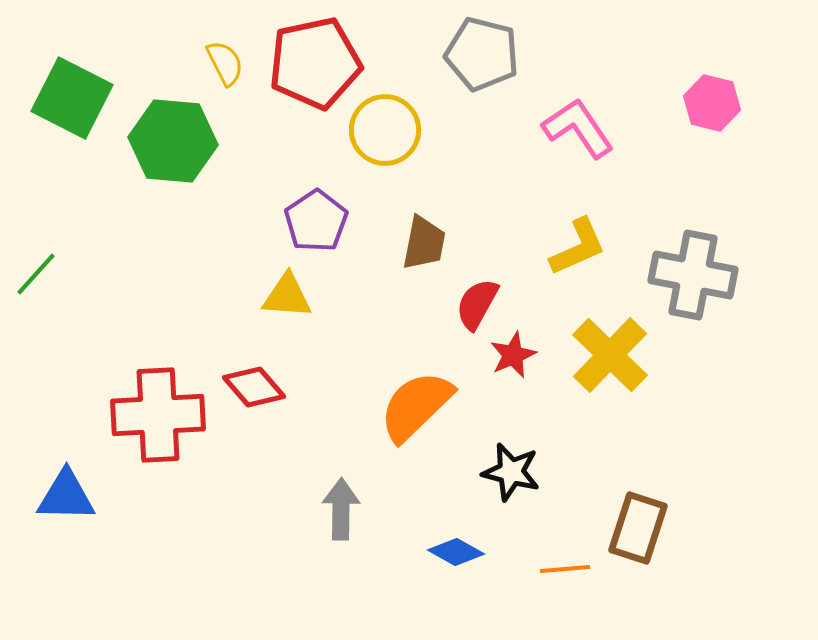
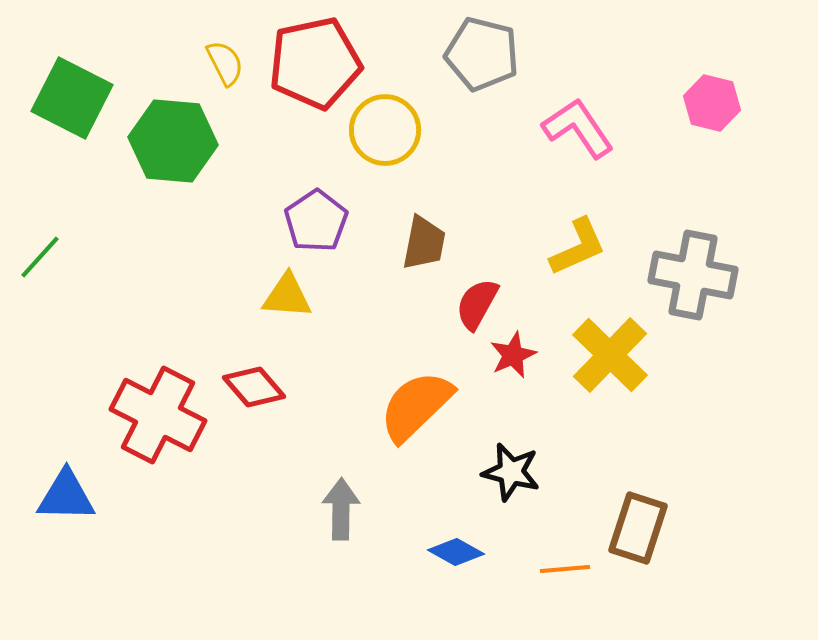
green line: moved 4 px right, 17 px up
red cross: rotated 30 degrees clockwise
